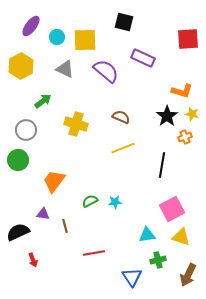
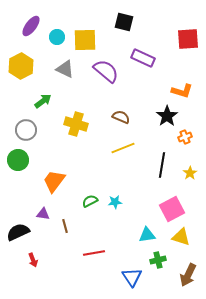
yellow star: moved 2 px left, 59 px down; rotated 24 degrees clockwise
